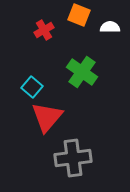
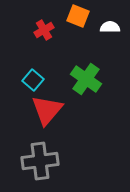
orange square: moved 1 px left, 1 px down
green cross: moved 4 px right, 7 px down
cyan square: moved 1 px right, 7 px up
red triangle: moved 7 px up
gray cross: moved 33 px left, 3 px down
